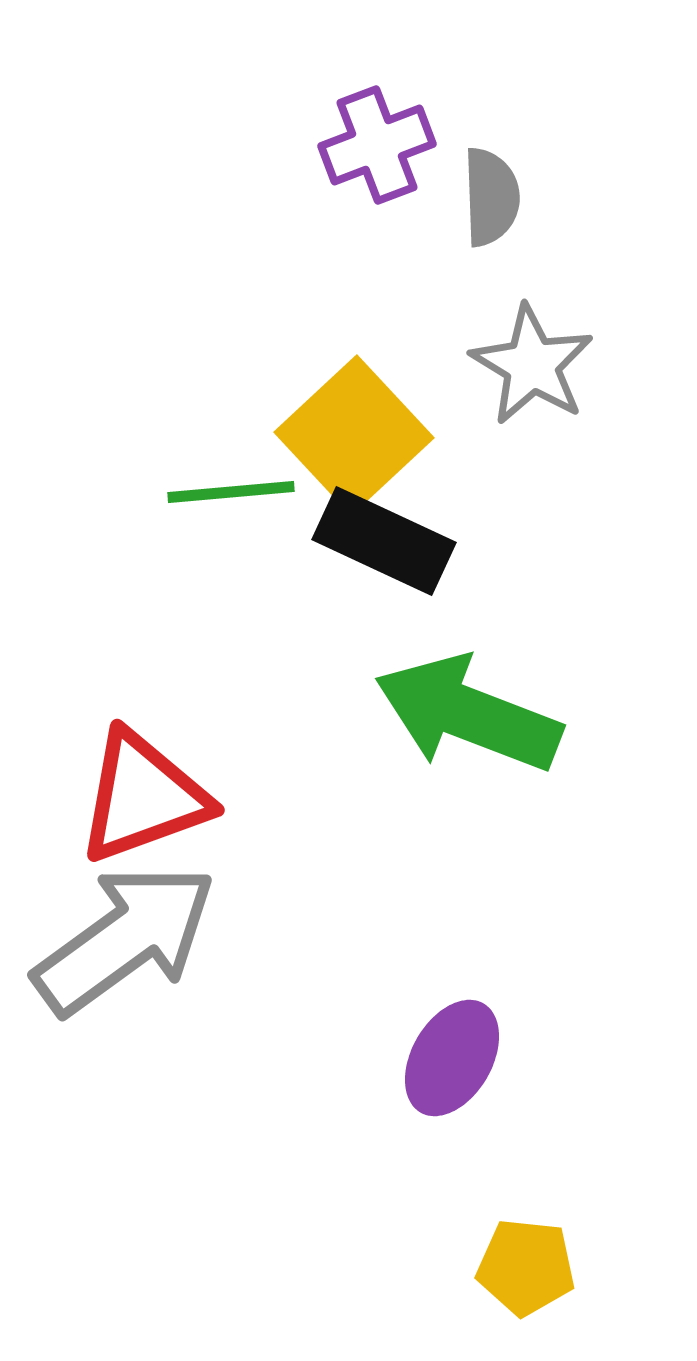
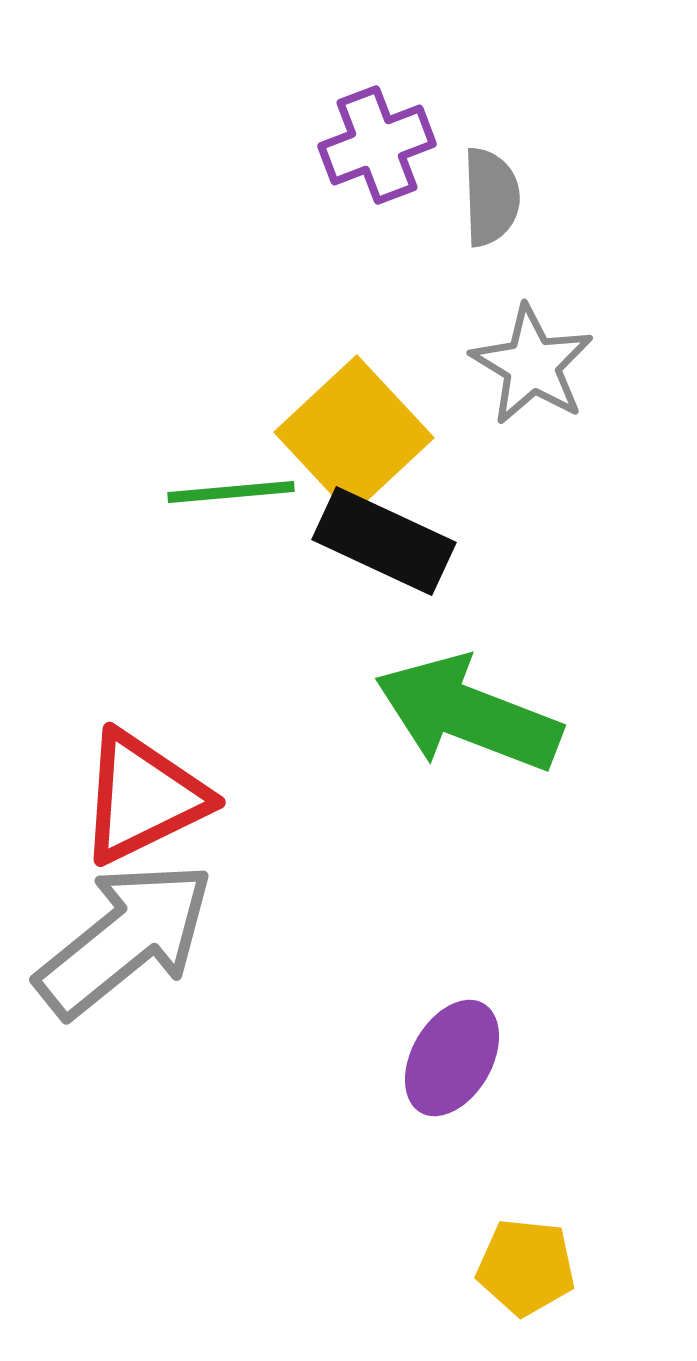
red triangle: rotated 6 degrees counterclockwise
gray arrow: rotated 3 degrees counterclockwise
